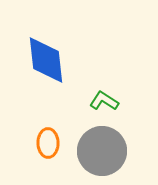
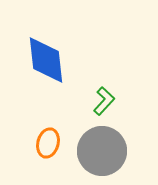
green L-shape: rotated 100 degrees clockwise
orange ellipse: rotated 16 degrees clockwise
